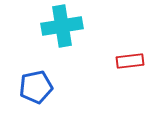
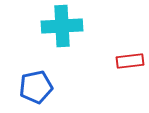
cyan cross: rotated 6 degrees clockwise
